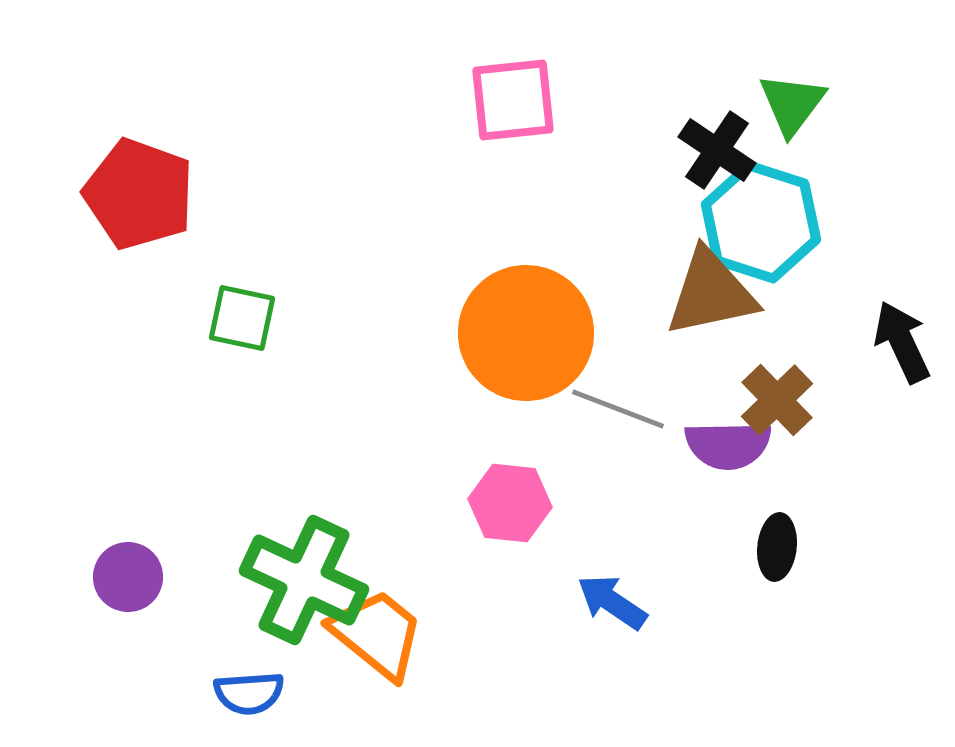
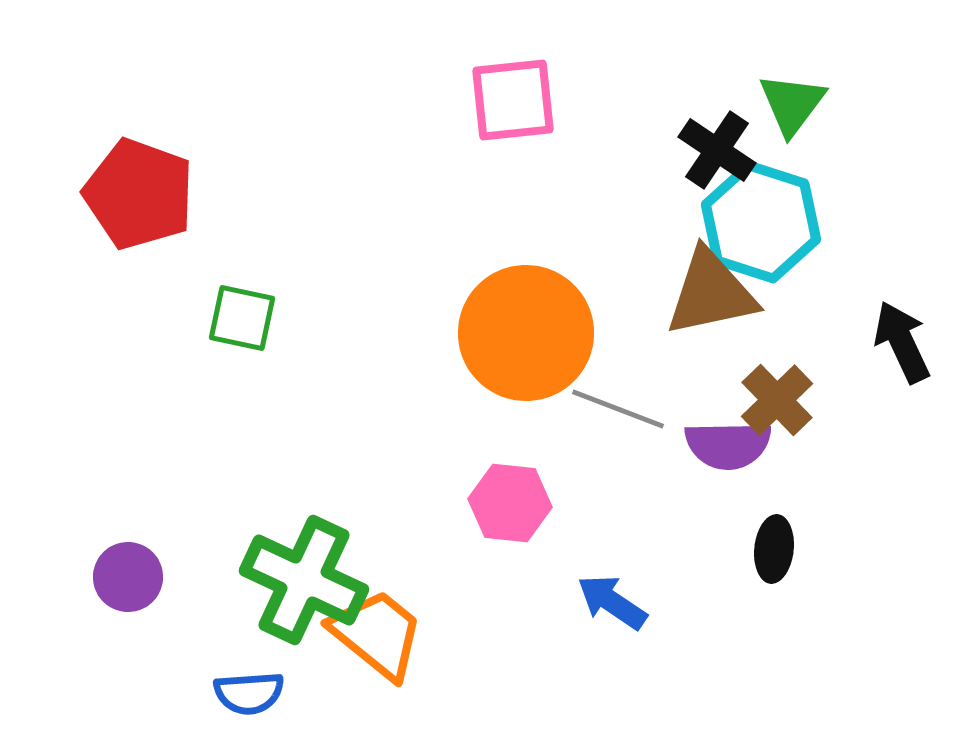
black ellipse: moved 3 px left, 2 px down
